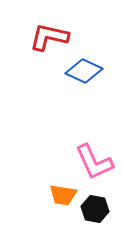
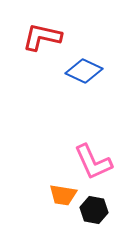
red L-shape: moved 7 px left
pink L-shape: moved 1 px left
black hexagon: moved 1 px left, 1 px down
